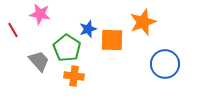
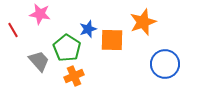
orange cross: rotated 30 degrees counterclockwise
